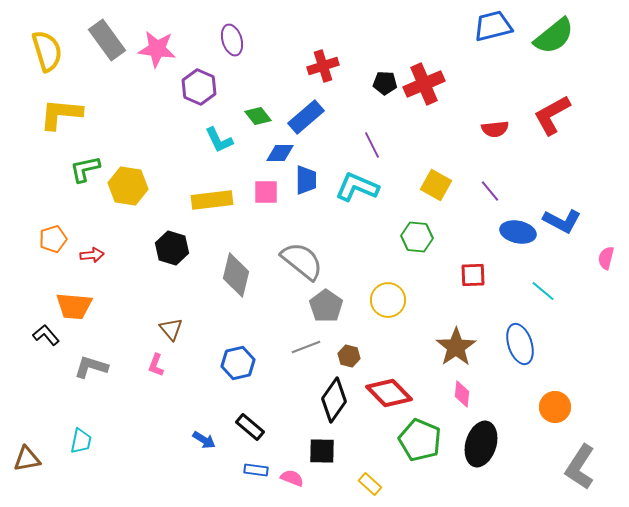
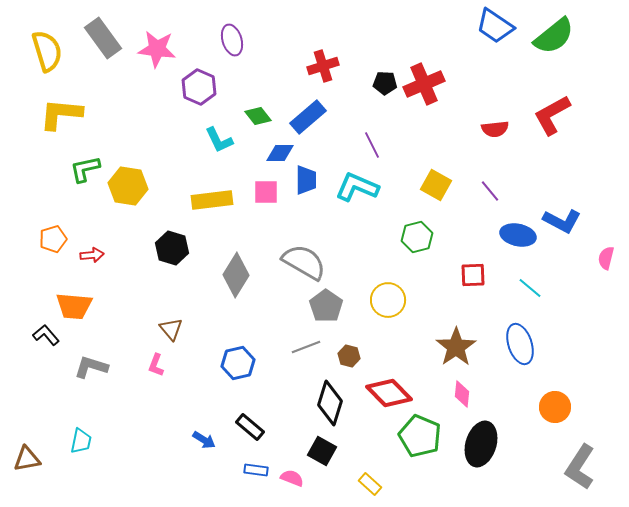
blue trapezoid at (493, 26): moved 2 px right; rotated 132 degrees counterclockwise
gray rectangle at (107, 40): moved 4 px left, 2 px up
blue rectangle at (306, 117): moved 2 px right
blue ellipse at (518, 232): moved 3 px down
green hexagon at (417, 237): rotated 20 degrees counterclockwise
gray semicircle at (302, 261): moved 2 px right, 1 px down; rotated 9 degrees counterclockwise
gray diamond at (236, 275): rotated 18 degrees clockwise
cyan line at (543, 291): moved 13 px left, 3 px up
black diamond at (334, 400): moved 4 px left, 3 px down; rotated 18 degrees counterclockwise
green pentagon at (420, 440): moved 4 px up
black square at (322, 451): rotated 28 degrees clockwise
